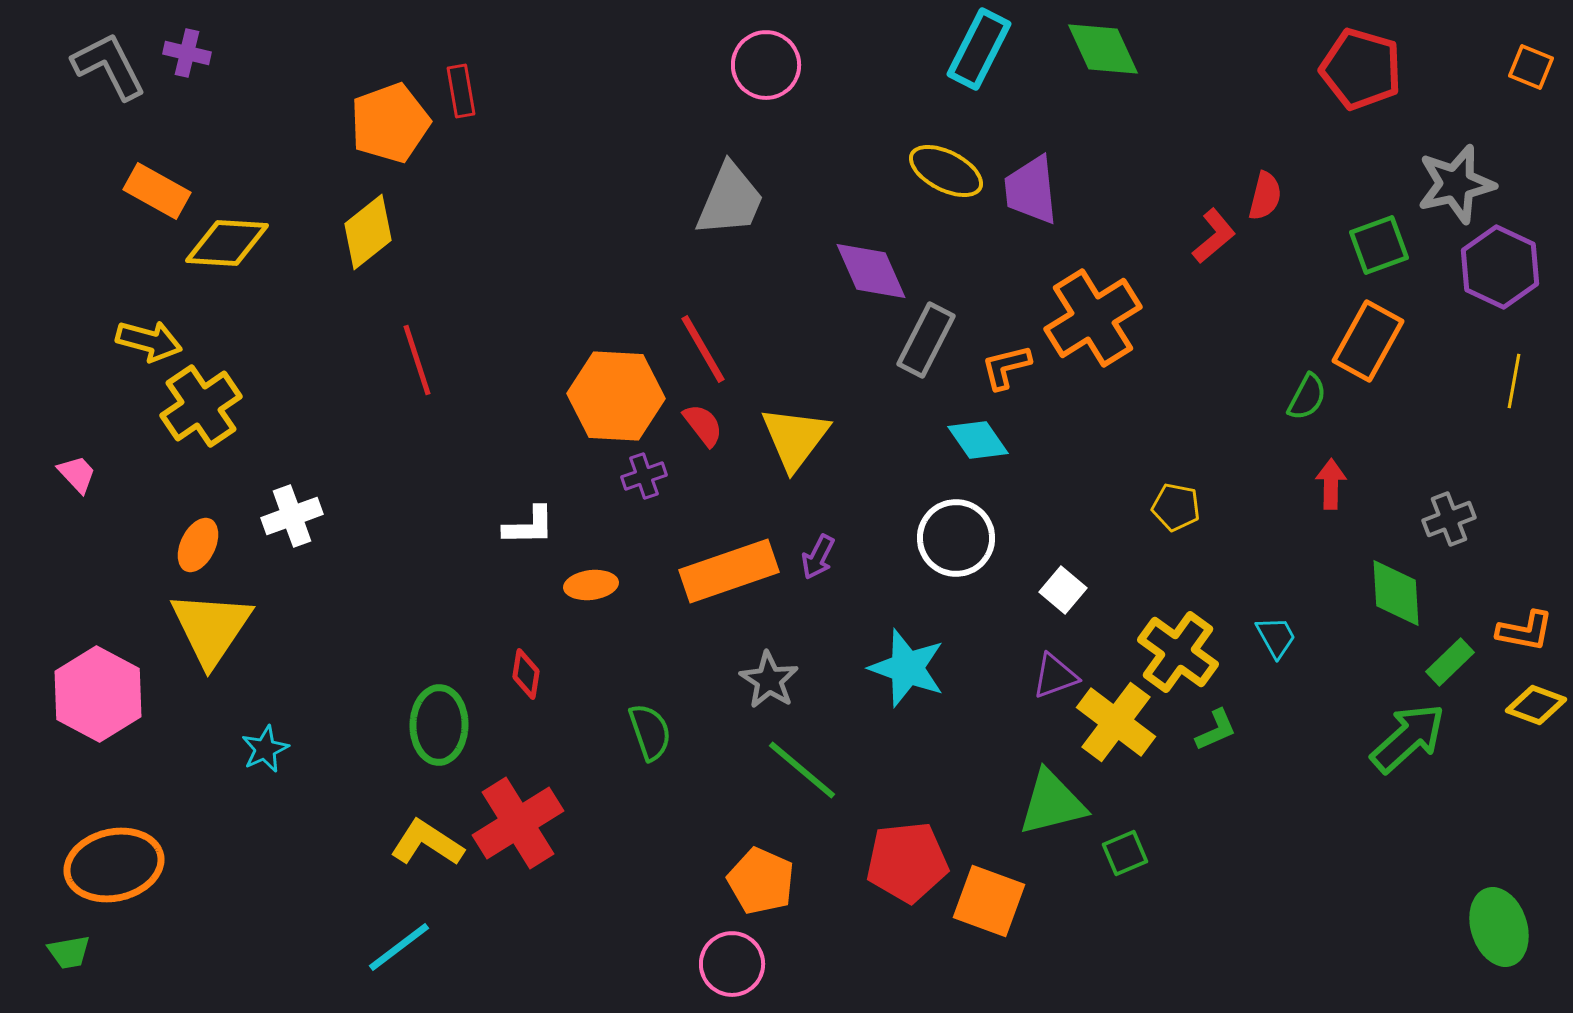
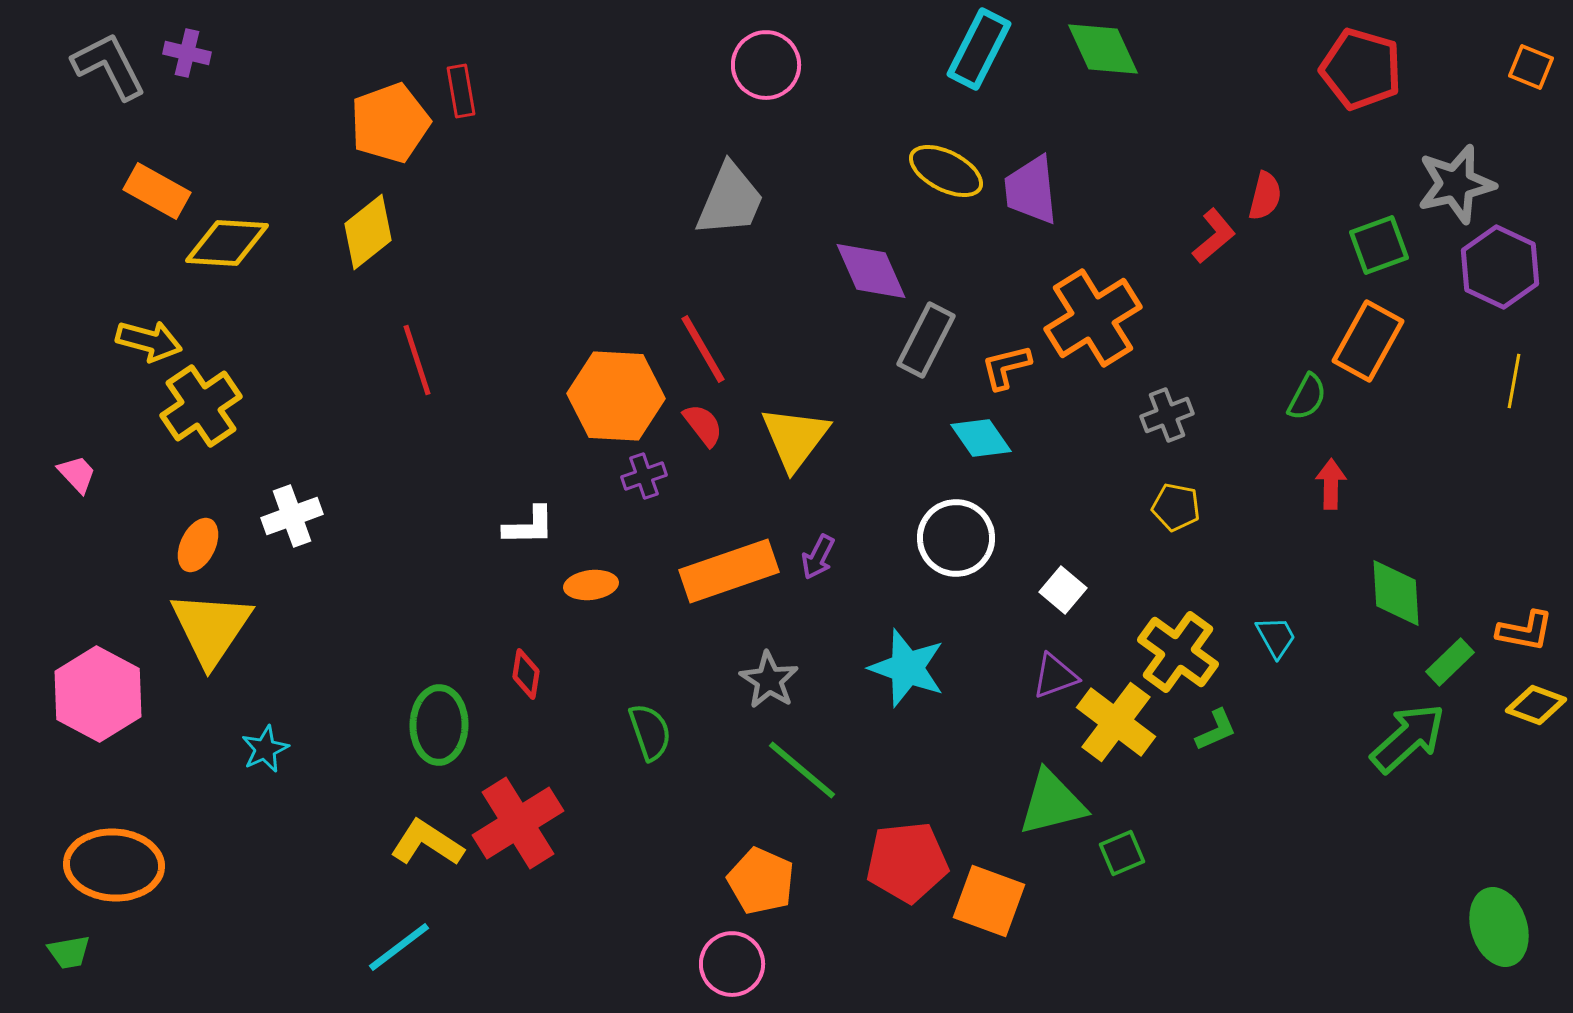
cyan diamond at (978, 440): moved 3 px right, 2 px up
gray cross at (1449, 519): moved 282 px left, 104 px up
green square at (1125, 853): moved 3 px left
orange ellipse at (114, 865): rotated 16 degrees clockwise
